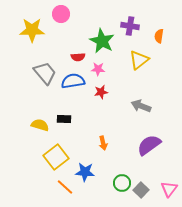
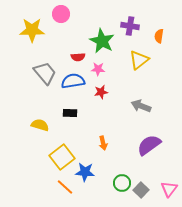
black rectangle: moved 6 px right, 6 px up
yellow square: moved 6 px right
